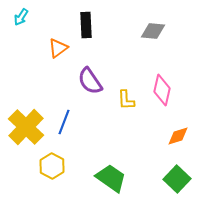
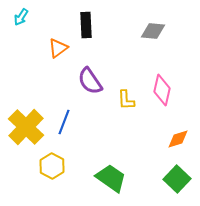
orange diamond: moved 3 px down
